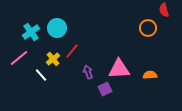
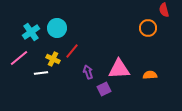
yellow cross: rotated 24 degrees counterclockwise
white line: moved 2 px up; rotated 56 degrees counterclockwise
purple square: moved 1 px left
